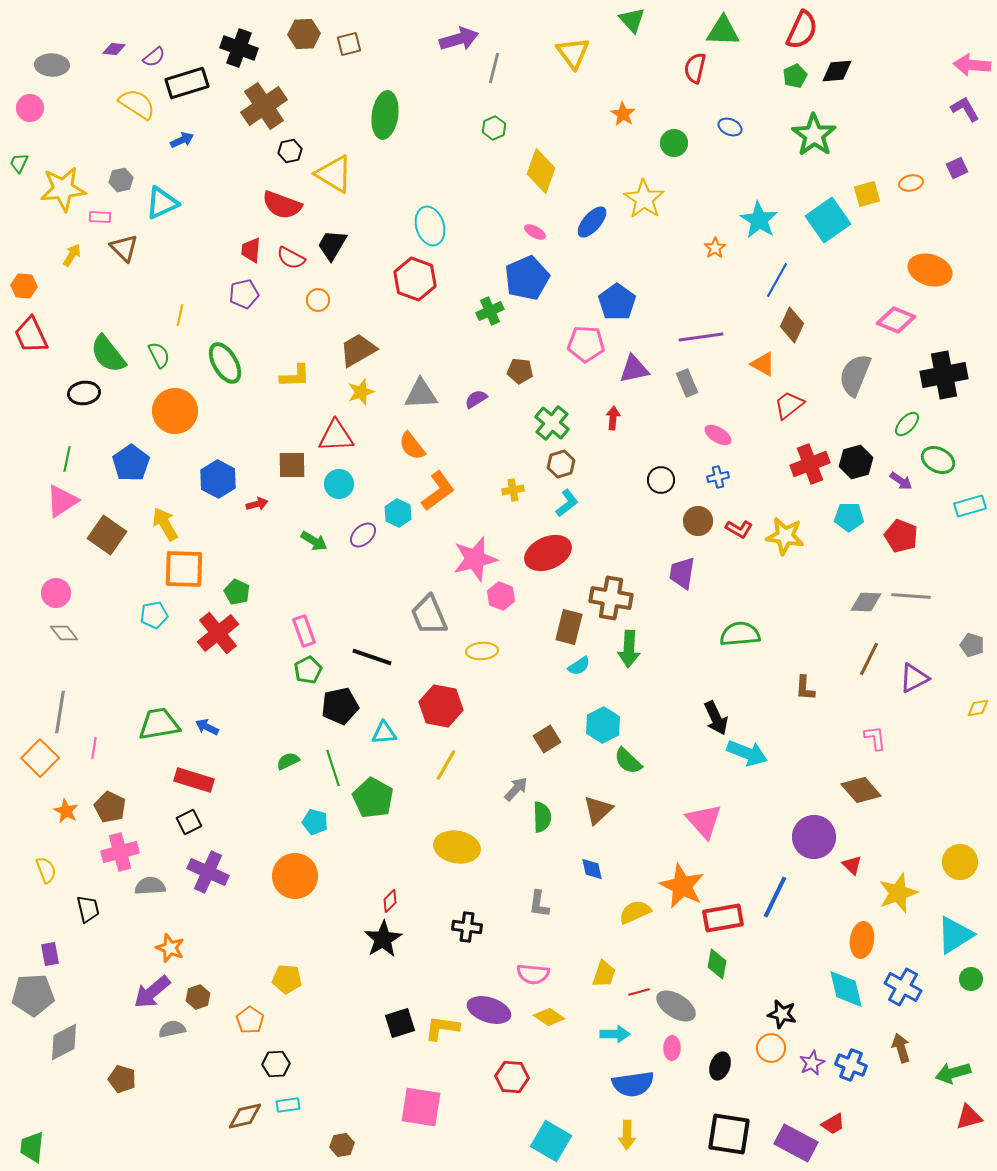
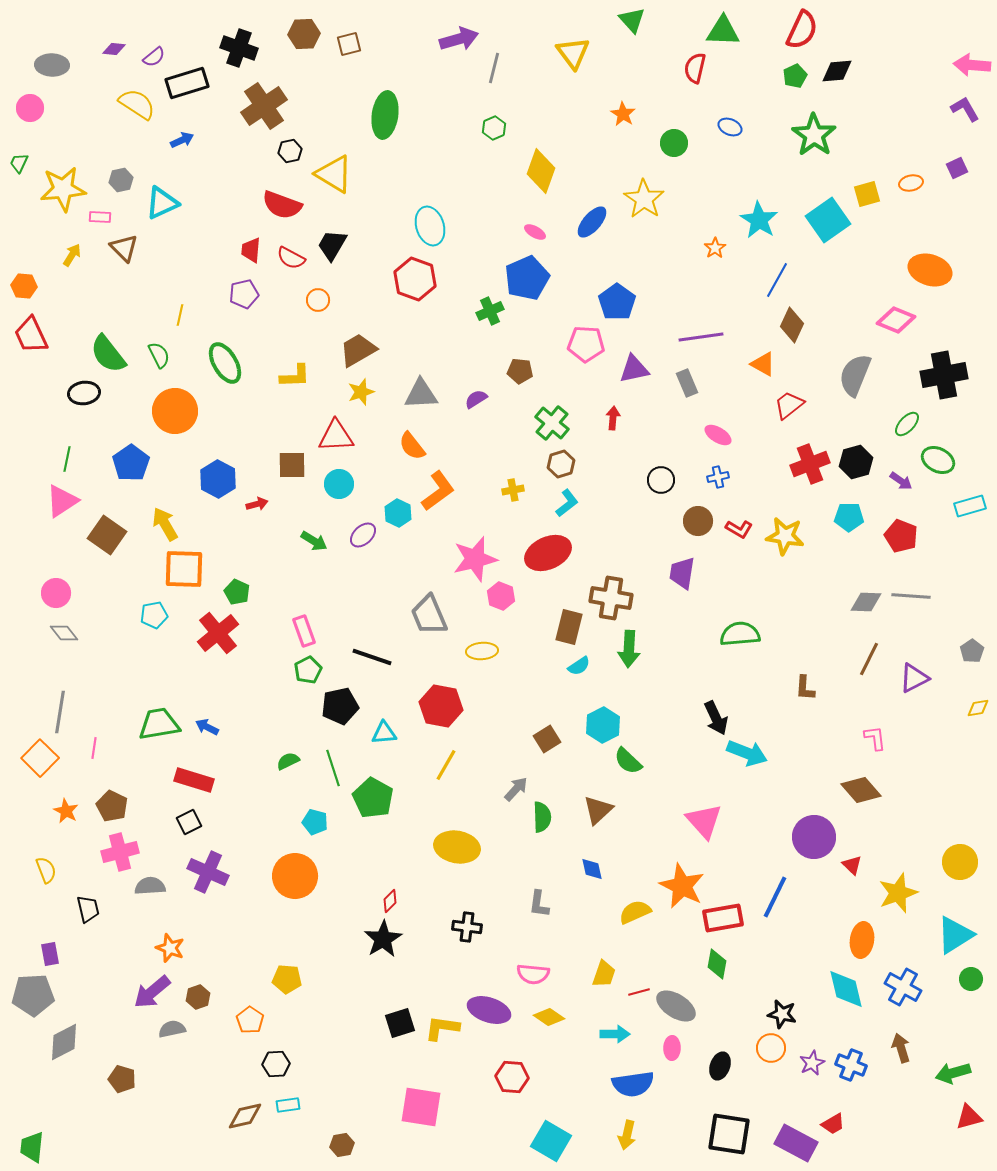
gray pentagon at (972, 645): moved 6 px down; rotated 20 degrees clockwise
brown pentagon at (110, 807): moved 2 px right, 1 px up
yellow arrow at (627, 1135): rotated 12 degrees clockwise
